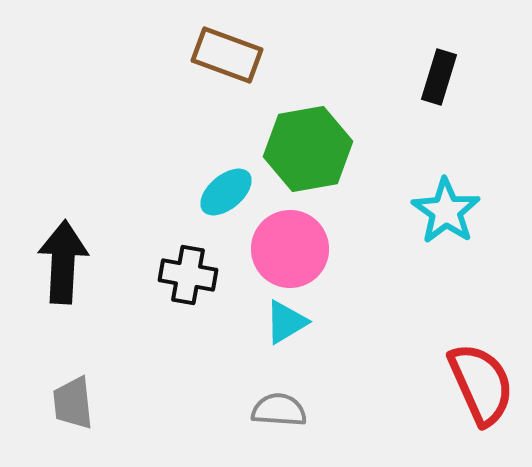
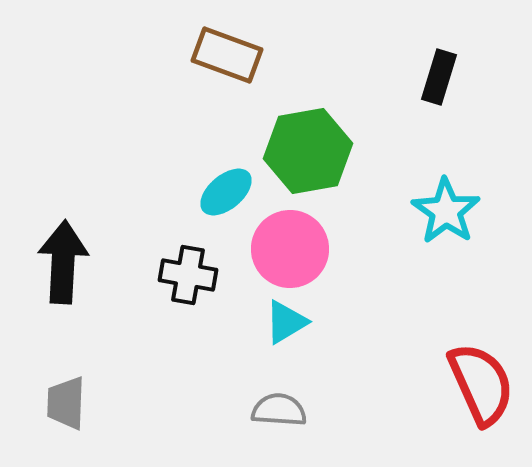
green hexagon: moved 2 px down
gray trapezoid: moved 7 px left; rotated 8 degrees clockwise
